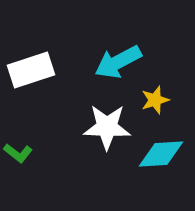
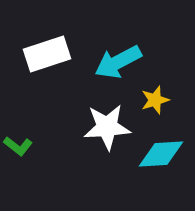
white rectangle: moved 16 px right, 16 px up
white star: rotated 6 degrees counterclockwise
green L-shape: moved 7 px up
